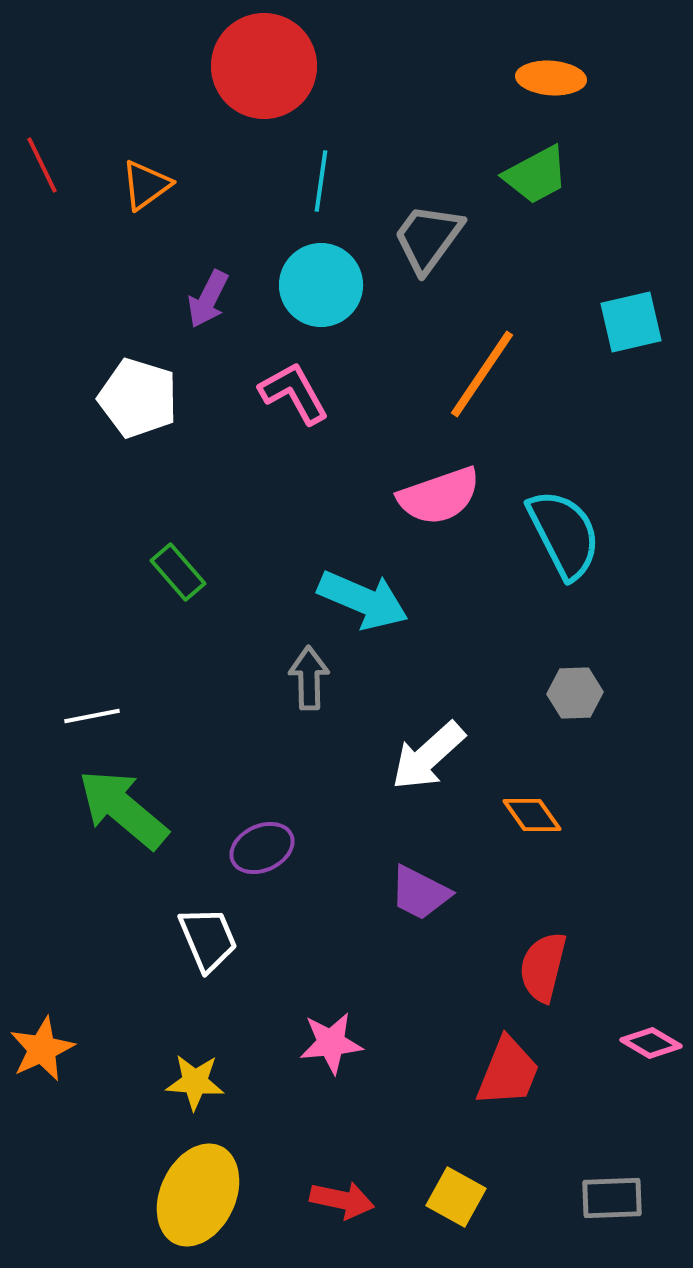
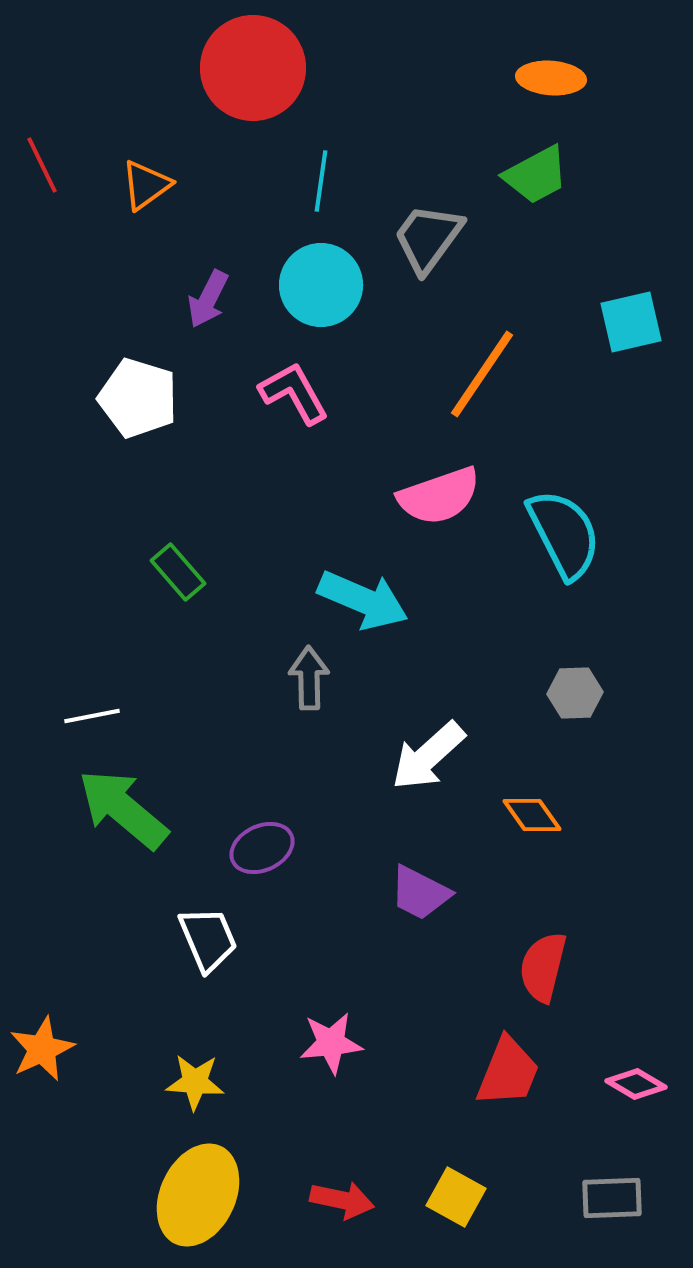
red circle: moved 11 px left, 2 px down
pink diamond: moved 15 px left, 41 px down
